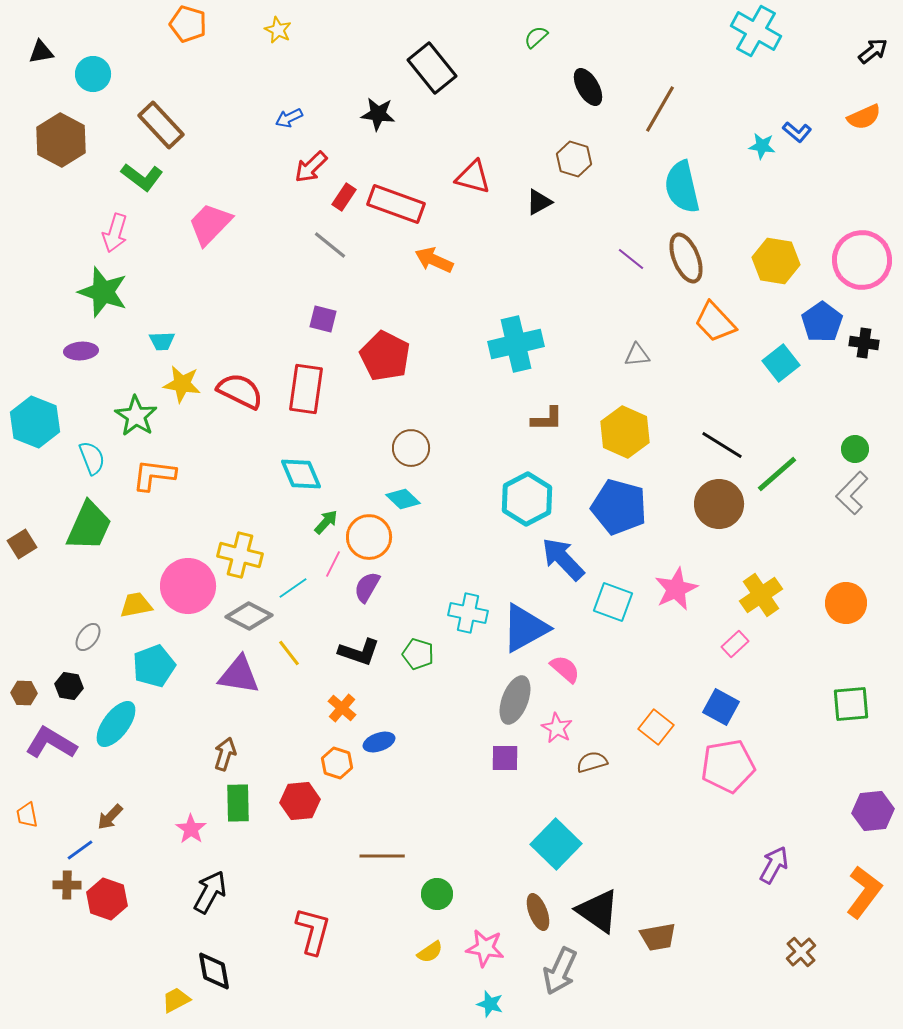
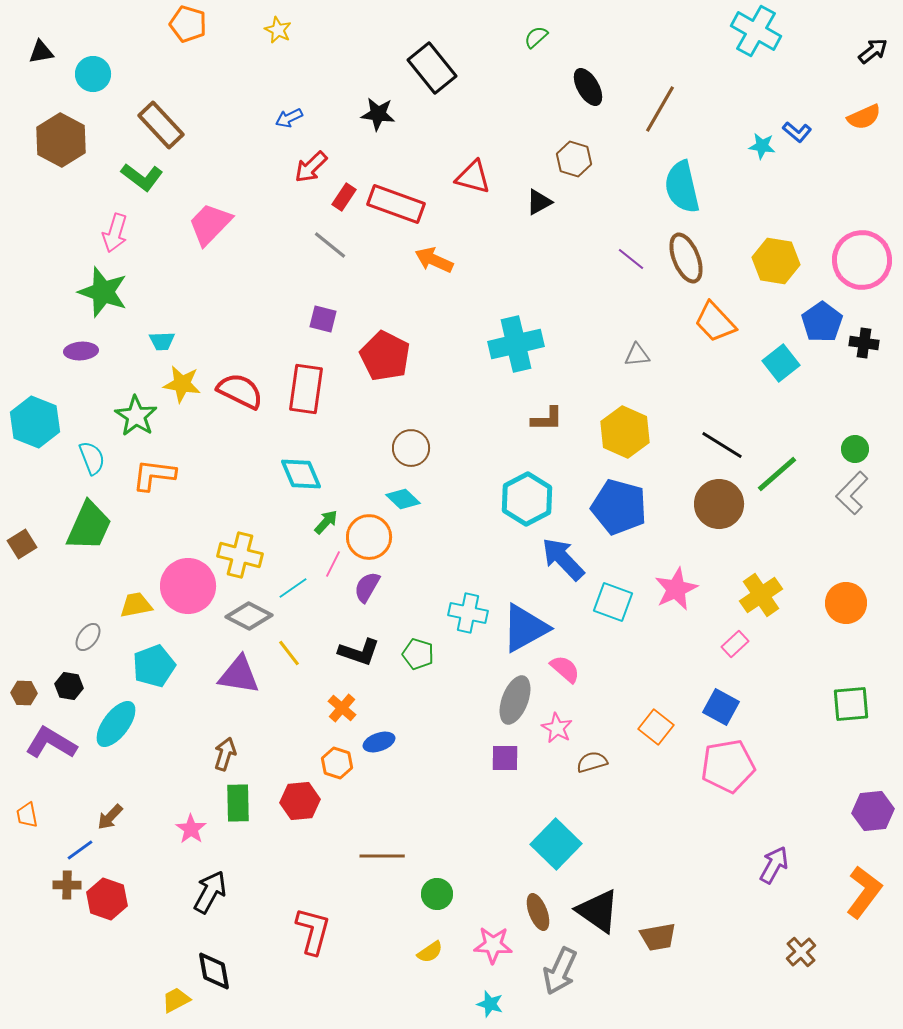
pink star at (485, 948): moved 8 px right, 3 px up; rotated 6 degrees counterclockwise
